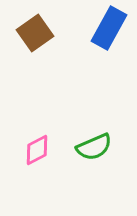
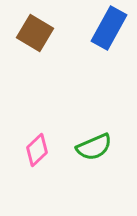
brown square: rotated 24 degrees counterclockwise
pink diamond: rotated 16 degrees counterclockwise
